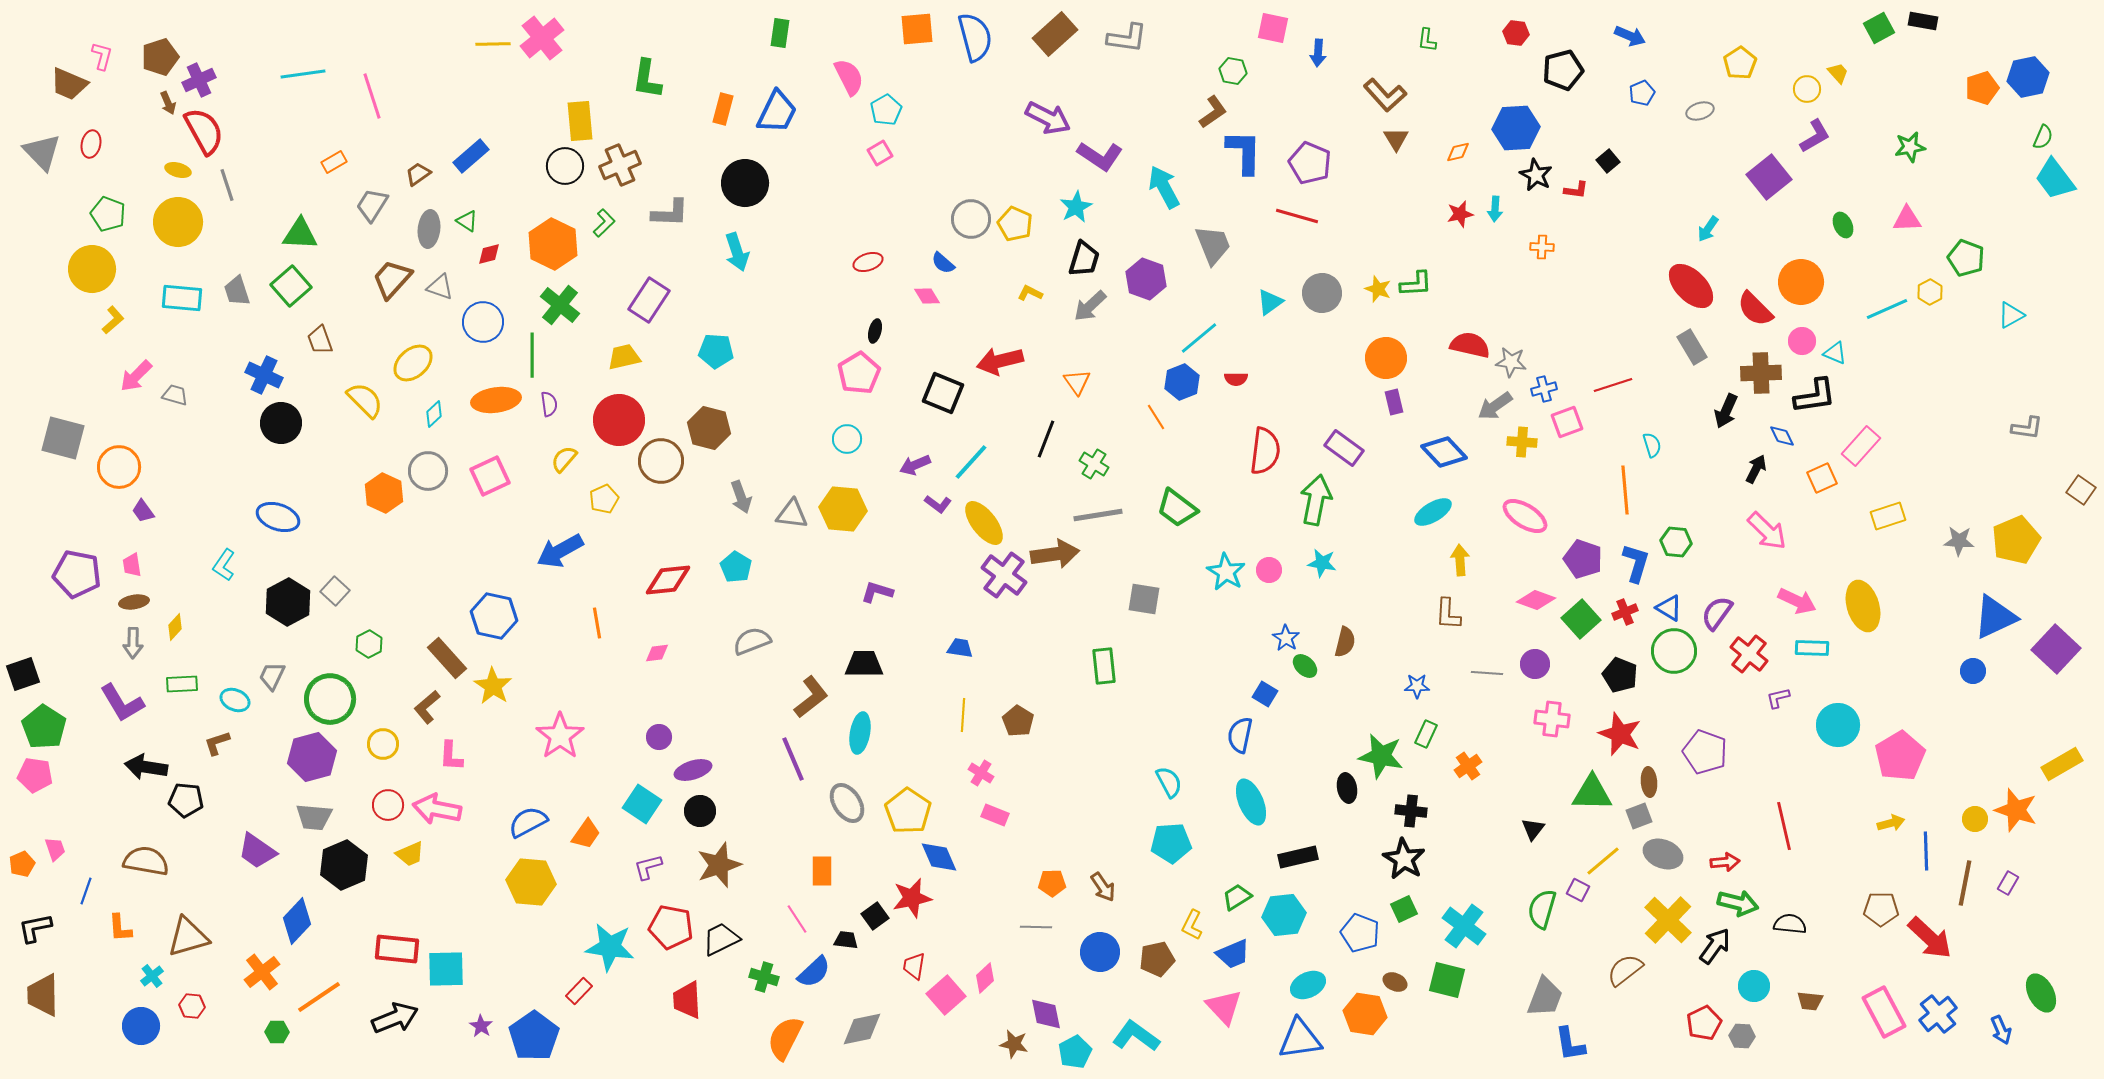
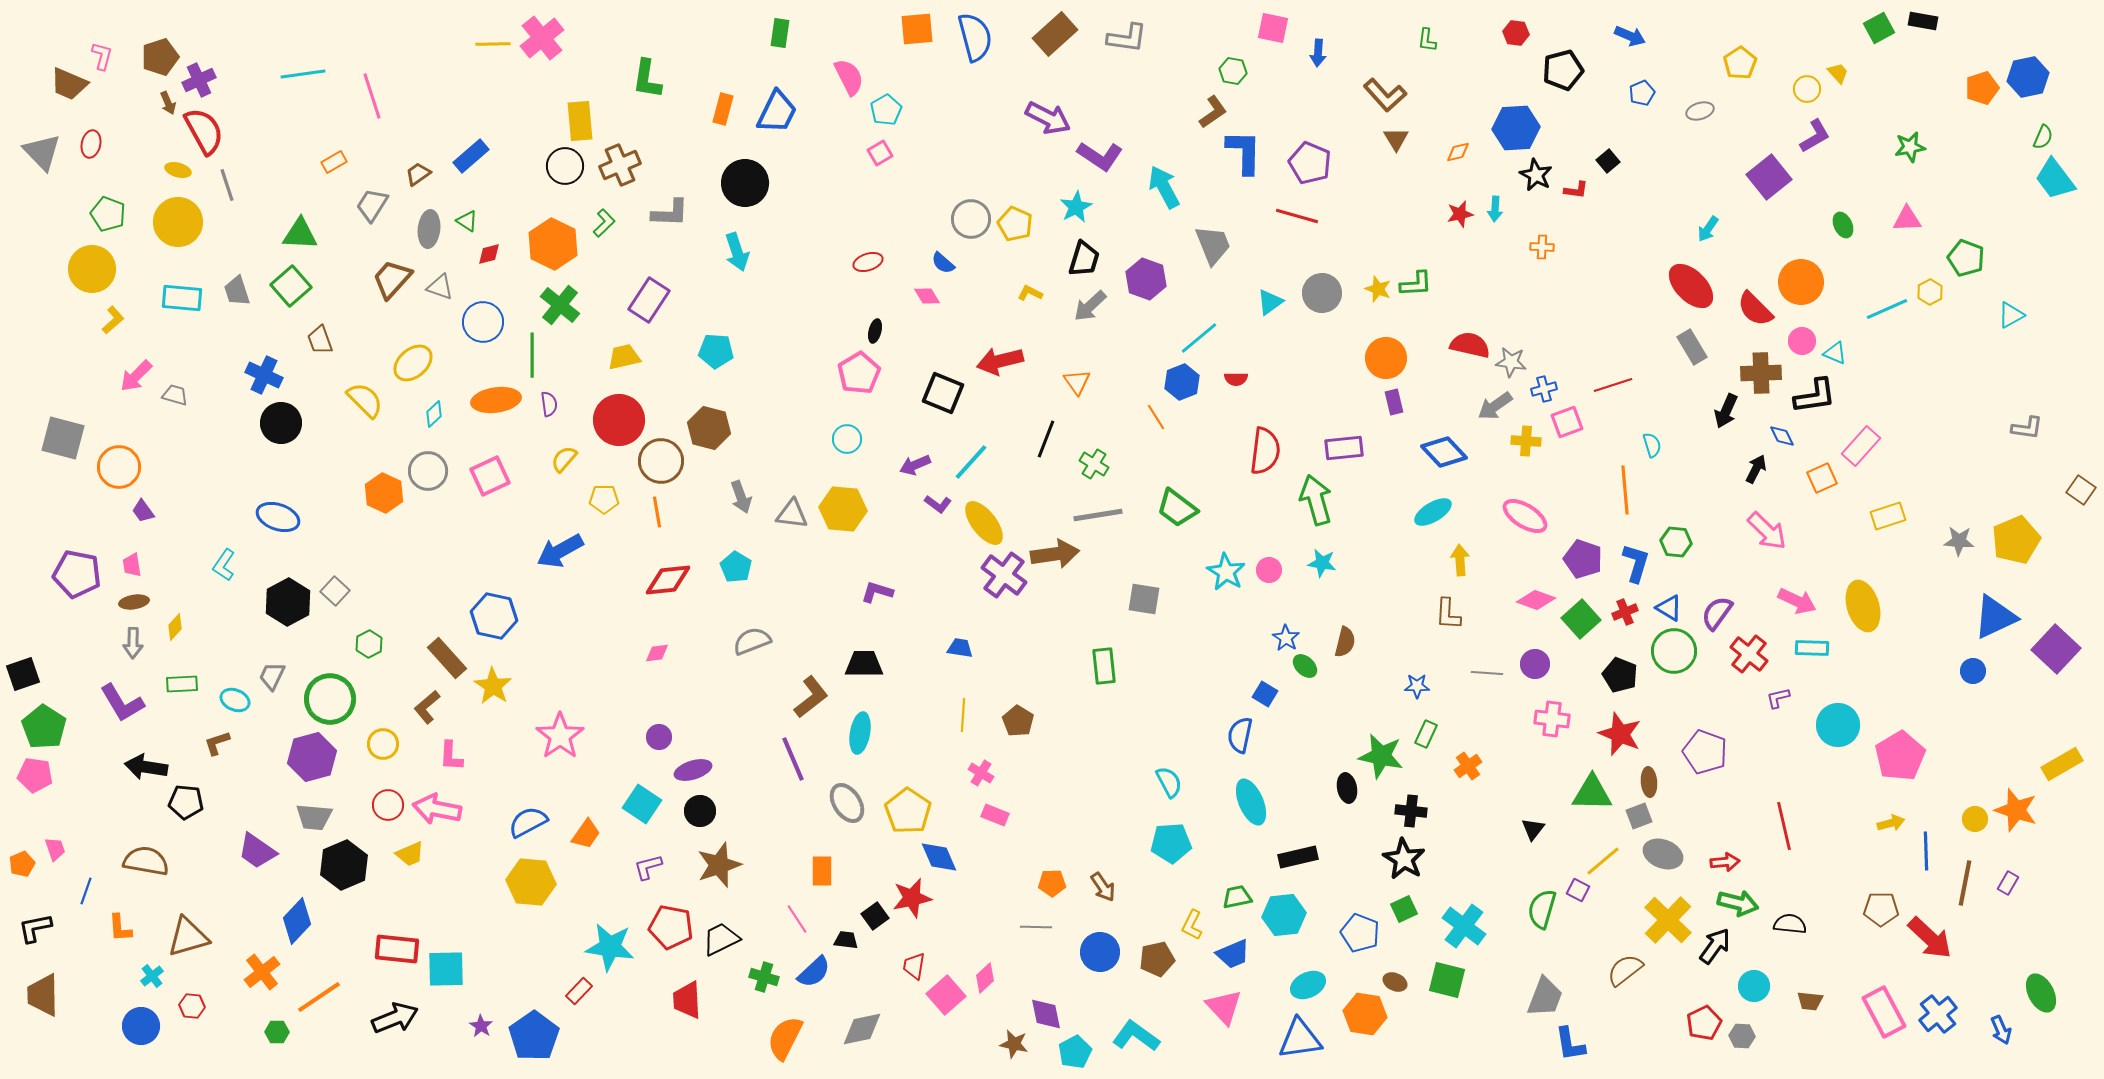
yellow cross at (1522, 442): moved 4 px right, 1 px up
purple rectangle at (1344, 448): rotated 42 degrees counterclockwise
yellow pentagon at (604, 499): rotated 24 degrees clockwise
green arrow at (1316, 500): rotated 27 degrees counterclockwise
orange line at (597, 623): moved 60 px right, 111 px up
black pentagon at (186, 800): moved 2 px down
green trapezoid at (1237, 897): rotated 20 degrees clockwise
